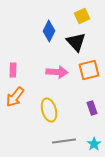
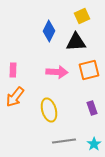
black triangle: rotated 50 degrees counterclockwise
